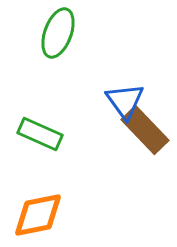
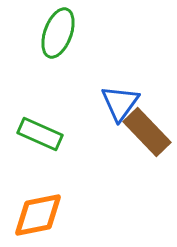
blue triangle: moved 5 px left, 2 px down; rotated 12 degrees clockwise
brown rectangle: moved 2 px right, 2 px down
